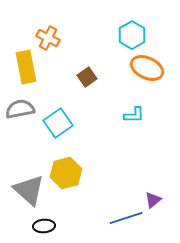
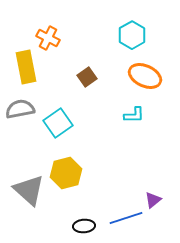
orange ellipse: moved 2 px left, 8 px down
black ellipse: moved 40 px right
